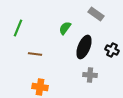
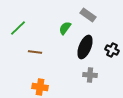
gray rectangle: moved 8 px left, 1 px down
green line: rotated 24 degrees clockwise
black ellipse: moved 1 px right
brown line: moved 2 px up
